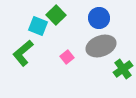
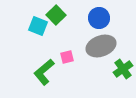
green L-shape: moved 21 px right, 19 px down
pink square: rotated 24 degrees clockwise
